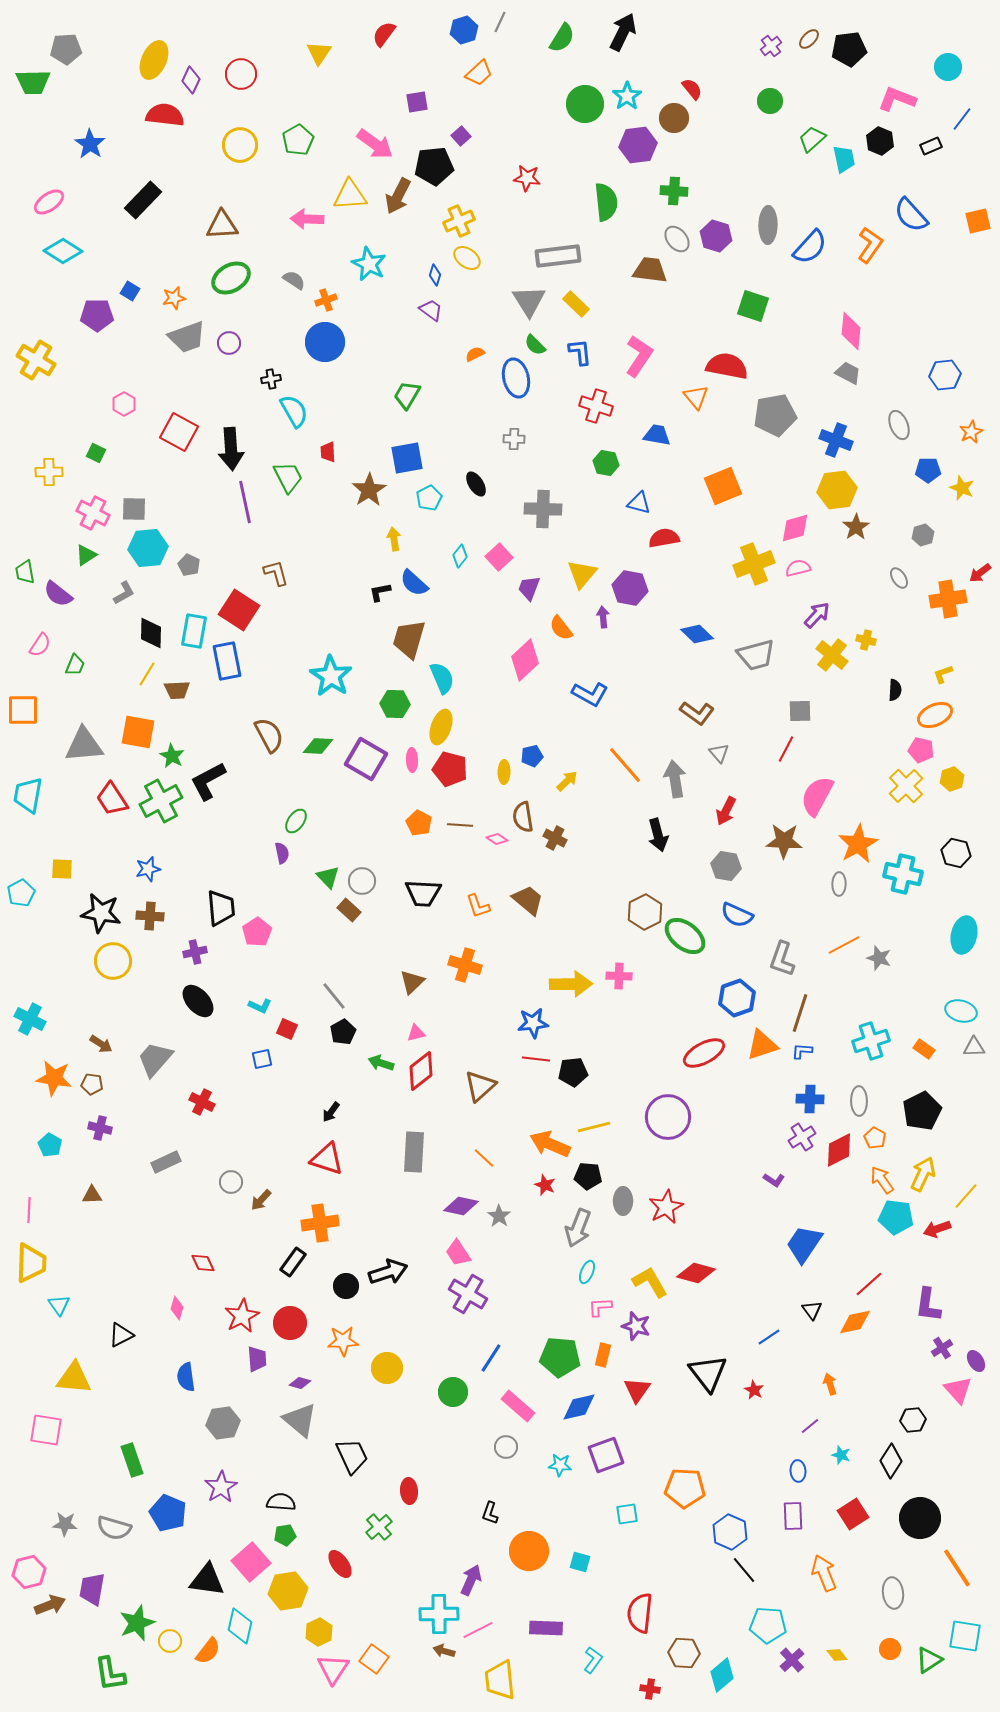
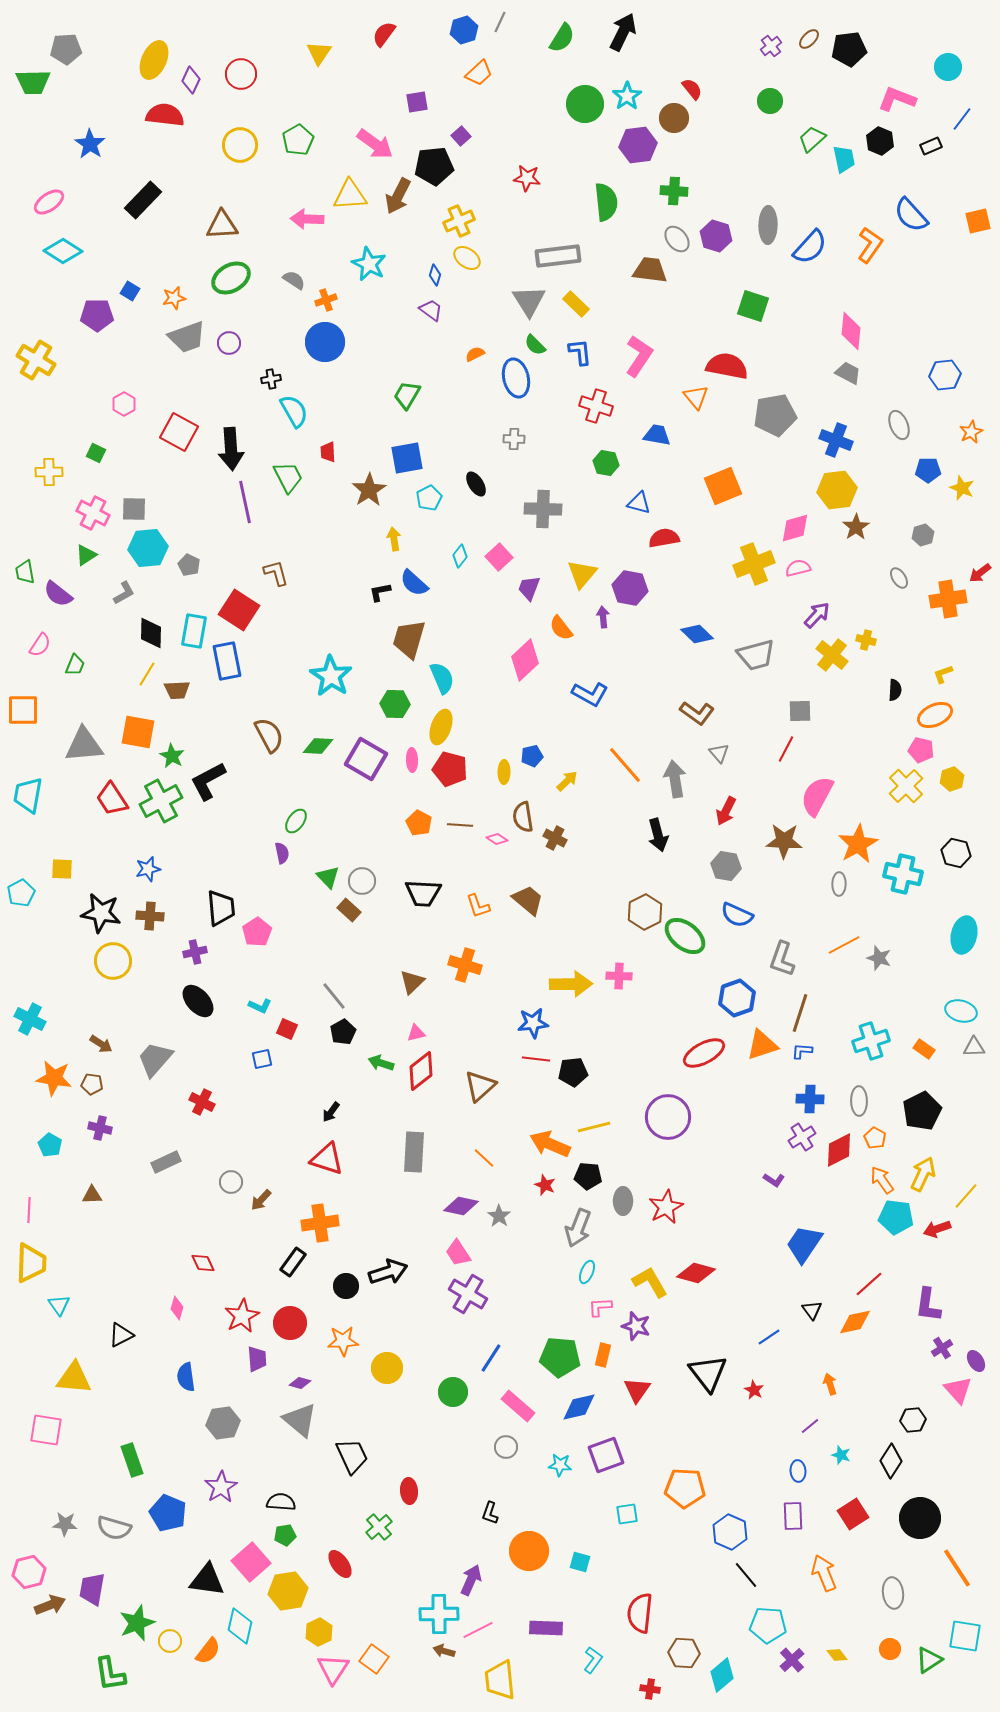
black line at (744, 1570): moved 2 px right, 5 px down
